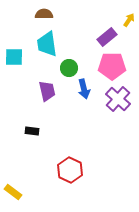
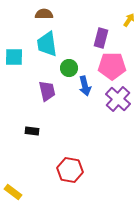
purple rectangle: moved 6 px left, 1 px down; rotated 36 degrees counterclockwise
blue arrow: moved 1 px right, 3 px up
red hexagon: rotated 15 degrees counterclockwise
